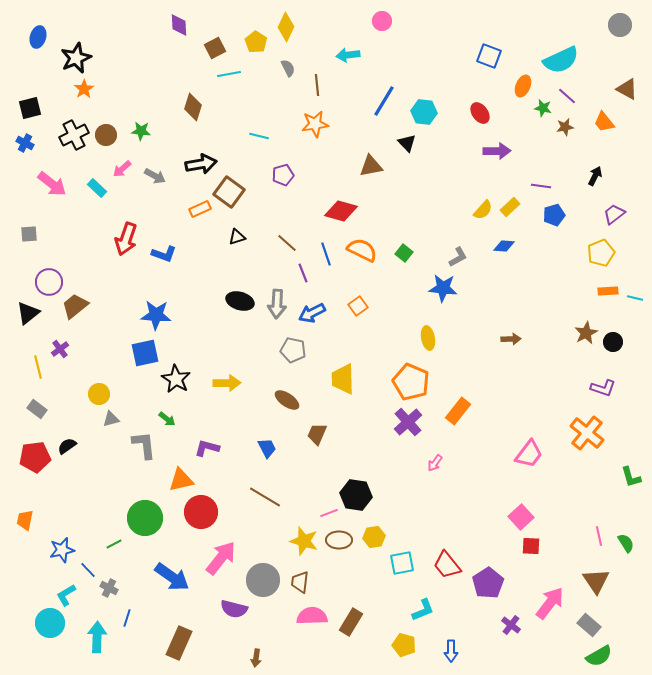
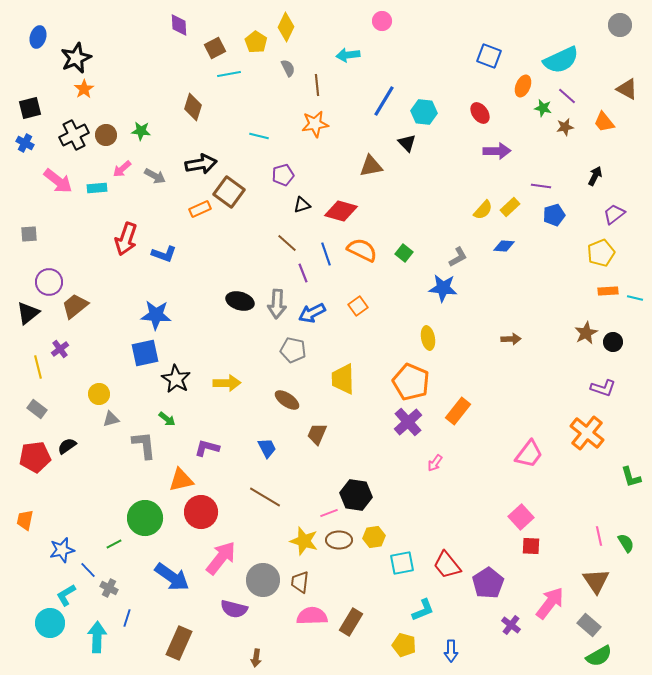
pink arrow at (52, 184): moved 6 px right, 3 px up
cyan rectangle at (97, 188): rotated 48 degrees counterclockwise
black triangle at (237, 237): moved 65 px right, 32 px up
